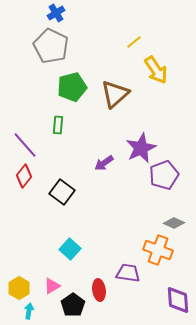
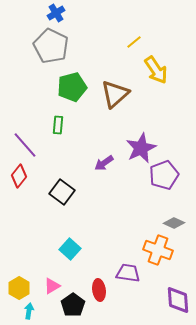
red diamond: moved 5 px left
